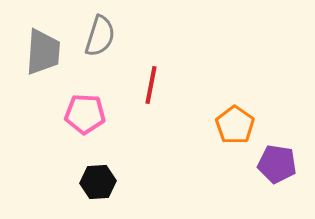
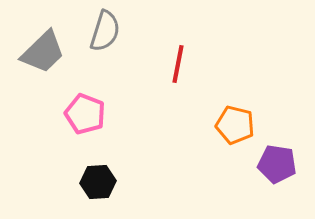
gray semicircle: moved 5 px right, 5 px up
gray trapezoid: rotated 42 degrees clockwise
red line: moved 27 px right, 21 px up
pink pentagon: rotated 18 degrees clockwise
orange pentagon: rotated 21 degrees counterclockwise
